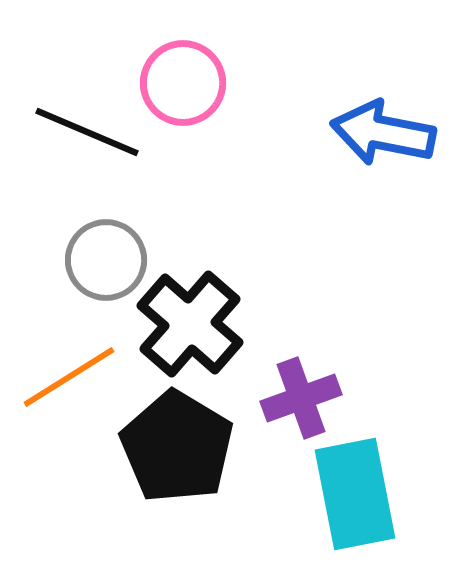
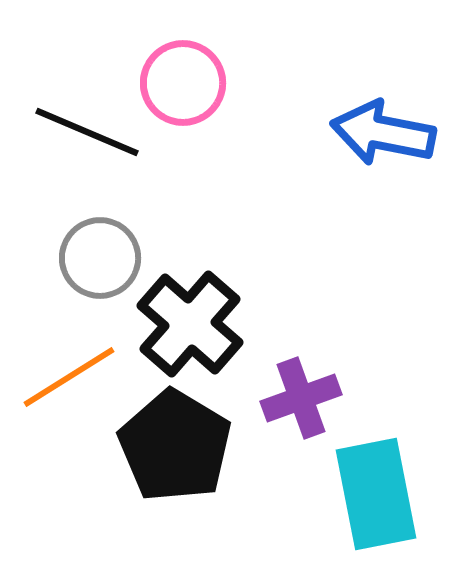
gray circle: moved 6 px left, 2 px up
black pentagon: moved 2 px left, 1 px up
cyan rectangle: moved 21 px right
